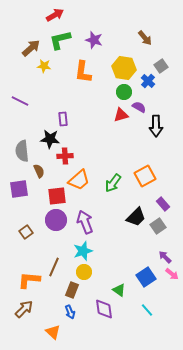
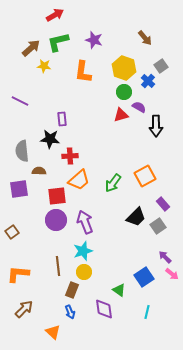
green L-shape at (60, 40): moved 2 px left, 2 px down
yellow hexagon at (124, 68): rotated 10 degrees clockwise
purple rectangle at (63, 119): moved 1 px left
red cross at (65, 156): moved 5 px right
brown semicircle at (39, 171): rotated 64 degrees counterclockwise
brown square at (26, 232): moved 14 px left
brown line at (54, 267): moved 4 px right, 1 px up; rotated 30 degrees counterclockwise
blue square at (146, 277): moved 2 px left
orange L-shape at (29, 280): moved 11 px left, 6 px up
cyan line at (147, 310): moved 2 px down; rotated 56 degrees clockwise
